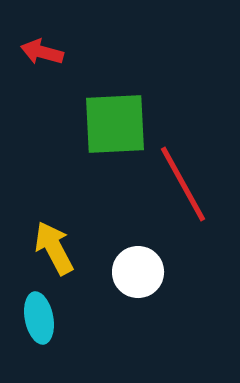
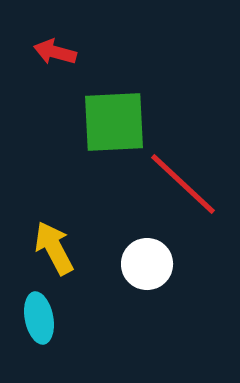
red arrow: moved 13 px right
green square: moved 1 px left, 2 px up
red line: rotated 18 degrees counterclockwise
white circle: moved 9 px right, 8 px up
